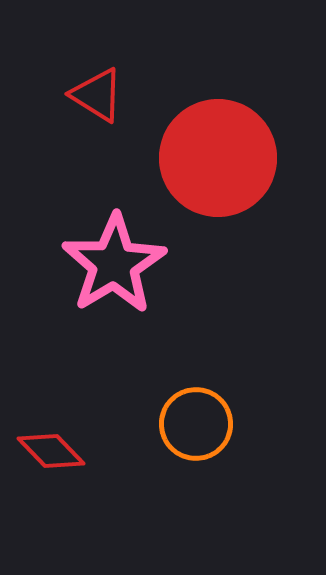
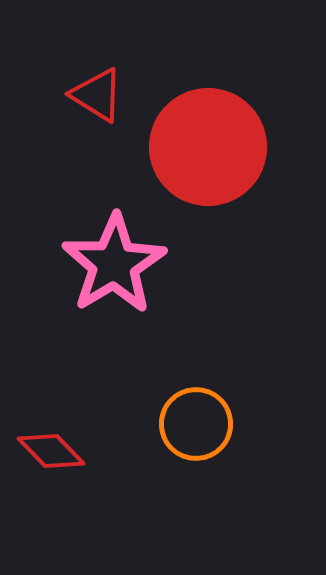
red circle: moved 10 px left, 11 px up
